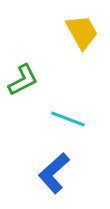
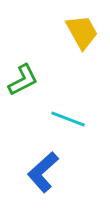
blue L-shape: moved 11 px left, 1 px up
